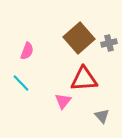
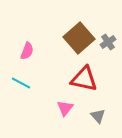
gray cross: moved 1 px left, 1 px up; rotated 21 degrees counterclockwise
red triangle: rotated 16 degrees clockwise
cyan line: rotated 18 degrees counterclockwise
pink triangle: moved 2 px right, 7 px down
gray triangle: moved 4 px left
